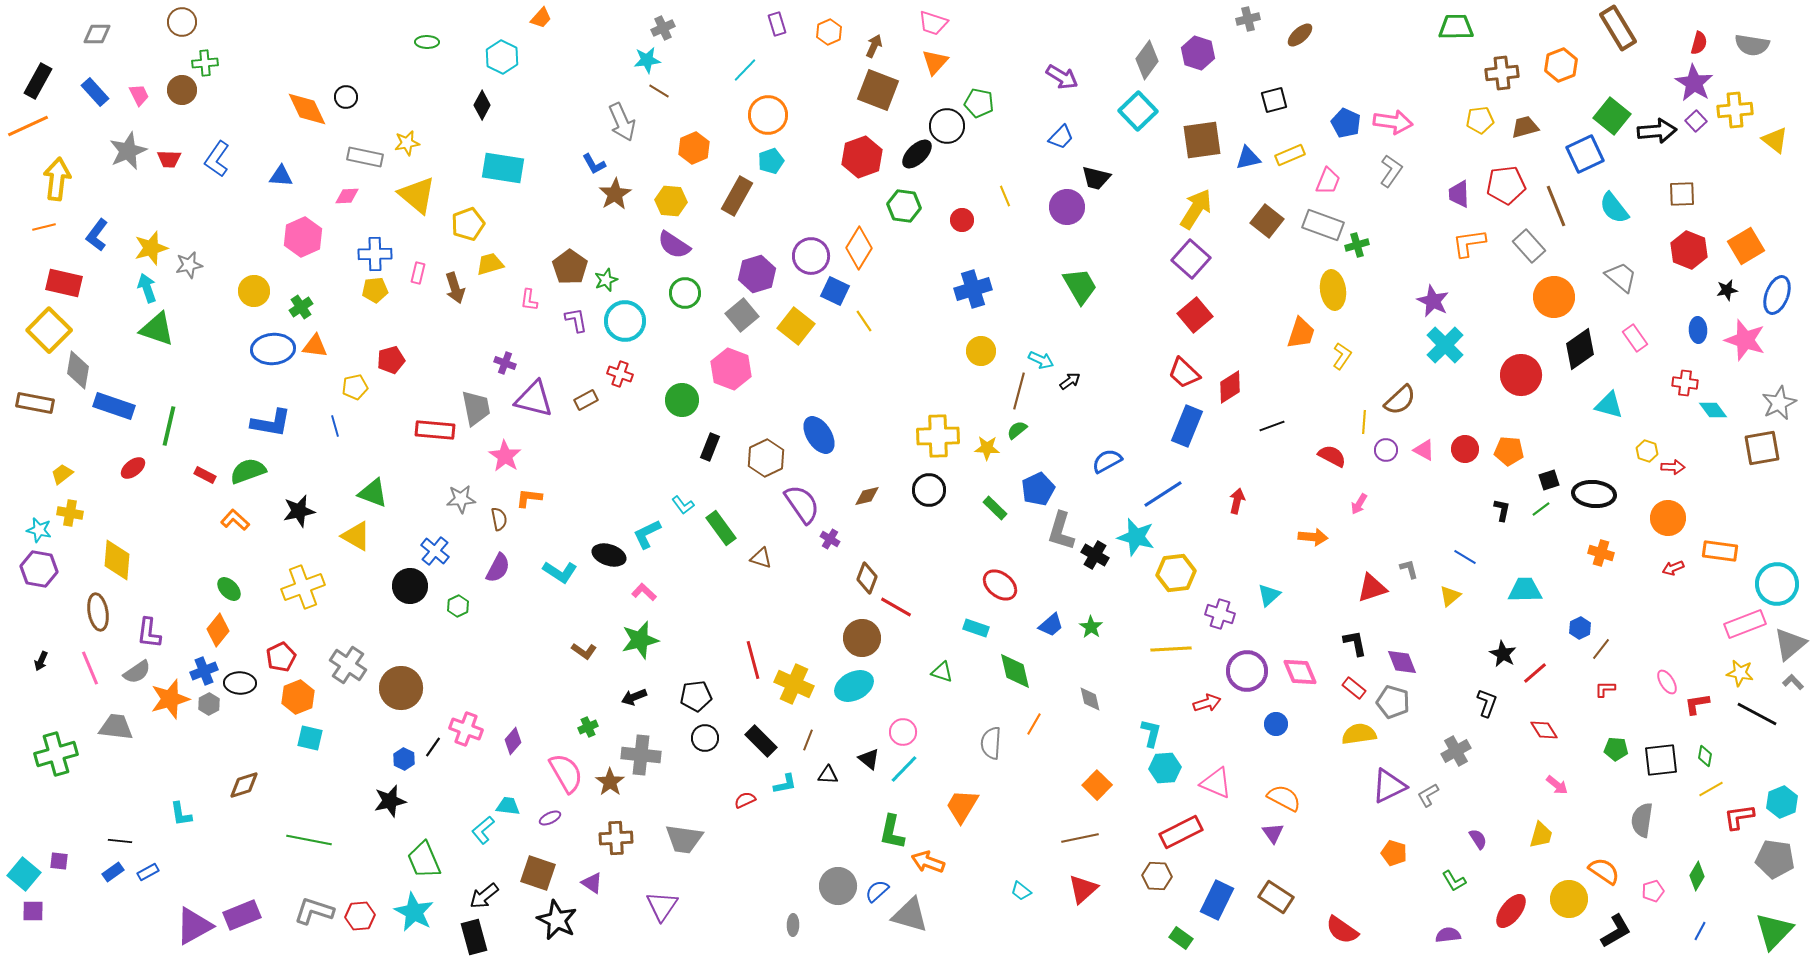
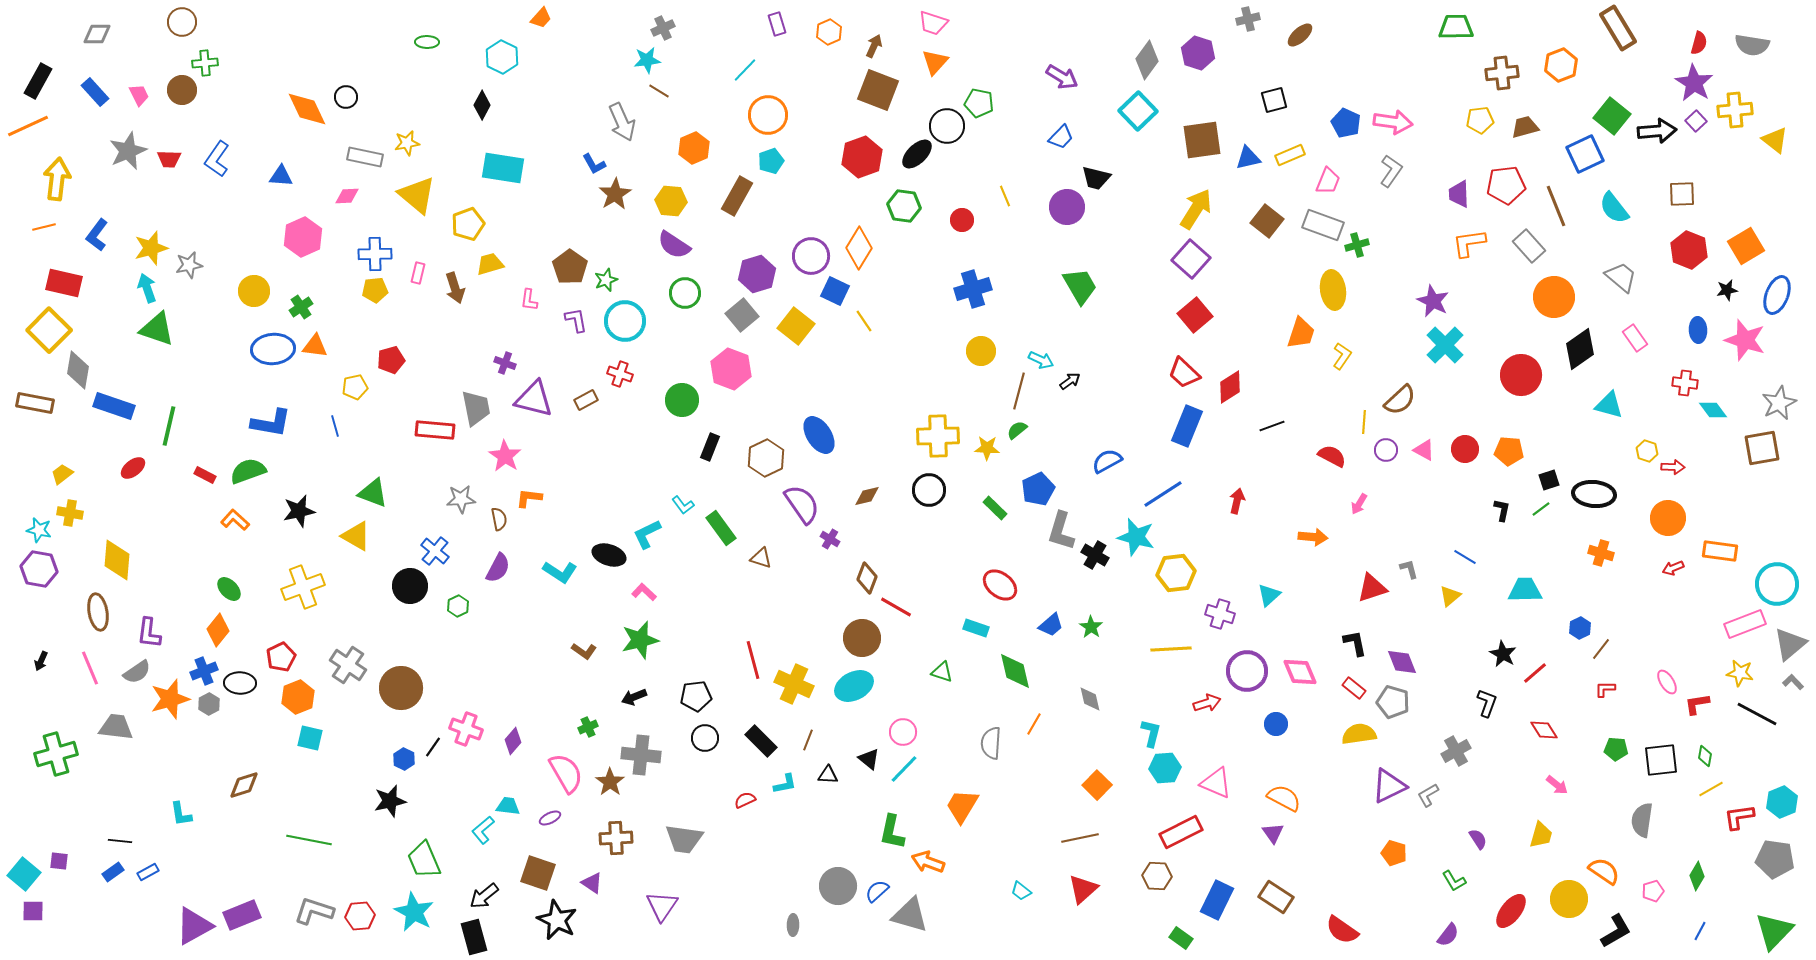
purple semicircle at (1448, 935): rotated 135 degrees clockwise
